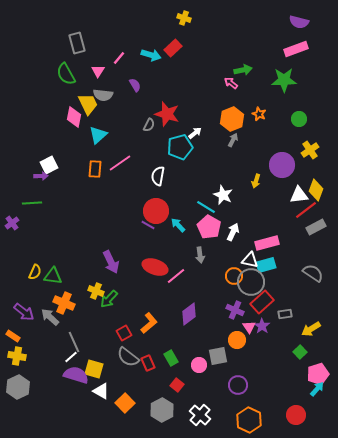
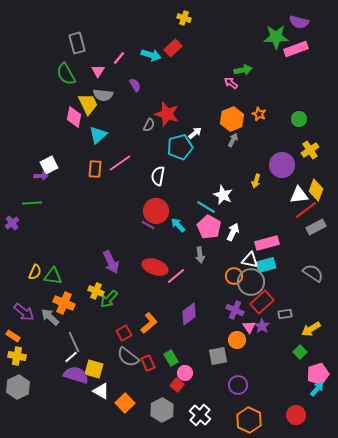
green star at (284, 80): moved 8 px left, 43 px up
pink circle at (199, 365): moved 14 px left, 8 px down
